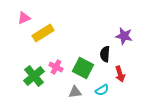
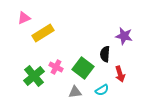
green square: rotated 10 degrees clockwise
